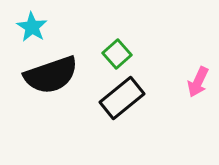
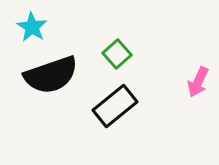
black rectangle: moved 7 px left, 8 px down
